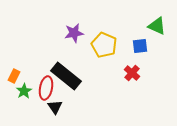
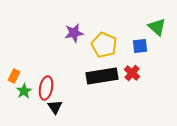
green triangle: moved 1 px down; rotated 18 degrees clockwise
black rectangle: moved 36 px right; rotated 48 degrees counterclockwise
